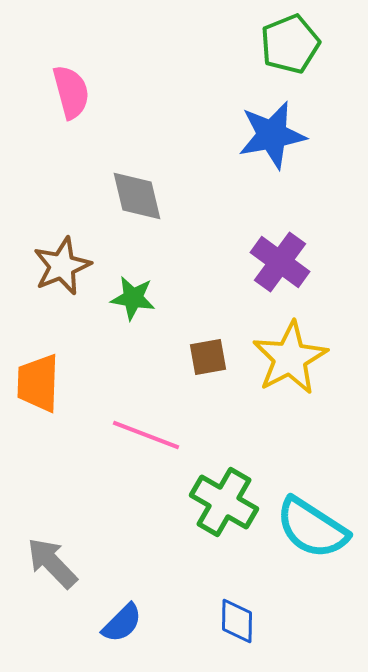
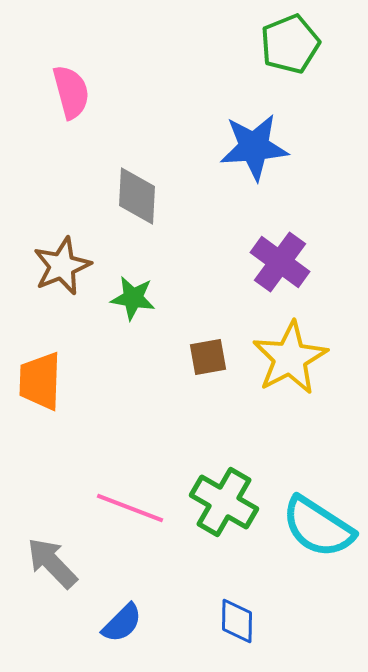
blue star: moved 18 px left, 12 px down; rotated 6 degrees clockwise
gray diamond: rotated 16 degrees clockwise
orange trapezoid: moved 2 px right, 2 px up
pink line: moved 16 px left, 73 px down
cyan semicircle: moved 6 px right, 1 px up
